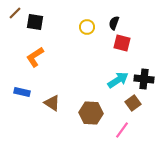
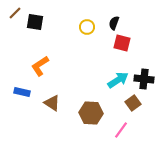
orange L-shape: moved 5 px right, 9 px down
pink line: moved 1 px left
